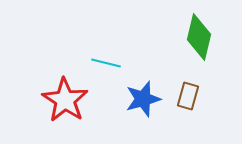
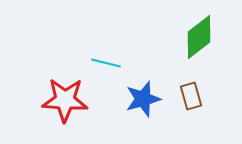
green diamond: rotated 39 degrees clockwise
brown rectangle: moved 3 px right; rotated 32 degrees counterclockwise
red star: rotated 30 degrees counterclockwise
